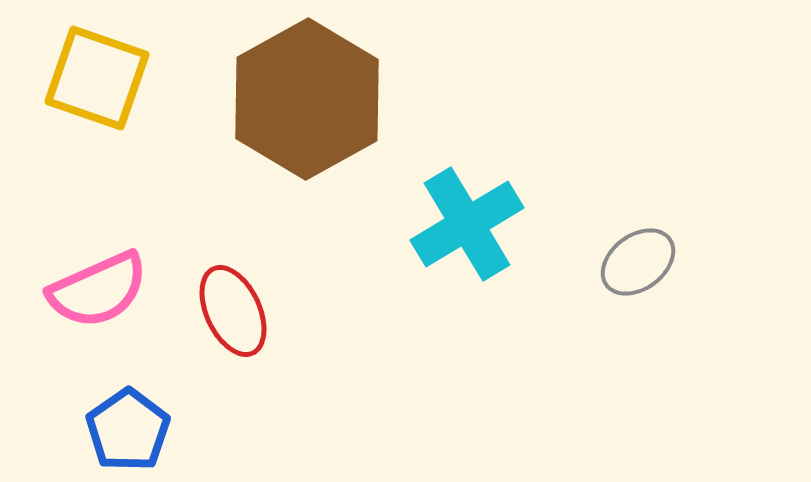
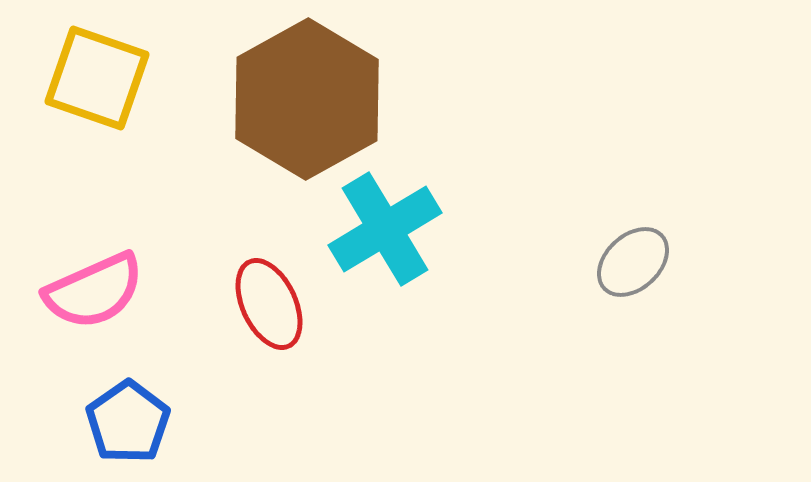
cyan cross: moved 82 px left, 5 px down
gray ellipse: moved 5 px left; rotated 6 degrees counterclockwise
pink semicircle: moved 4 px left, 1 px down
red ellipse: moved 36 px right, 7 px up
blue pentagon: moved 8 px up
